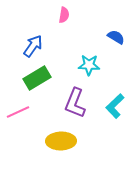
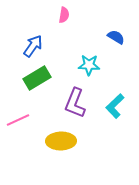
pink line: moved 8 px down
